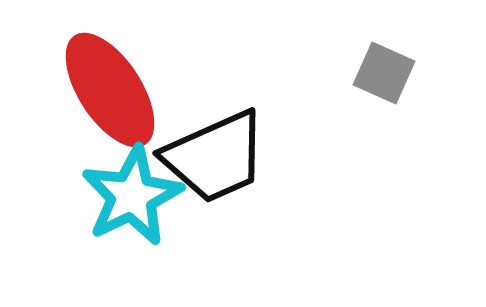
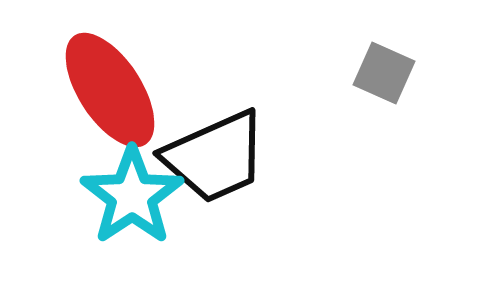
cyan star: rotated 8 degrees counterclockwise
